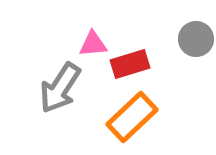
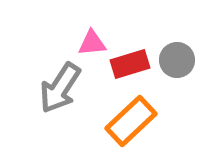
gray circle: moved 19 px left, 21 px down
pink triangle: moved 1 px left, 1 px up
orange rectangle: moved 1 px left, 4 px down
